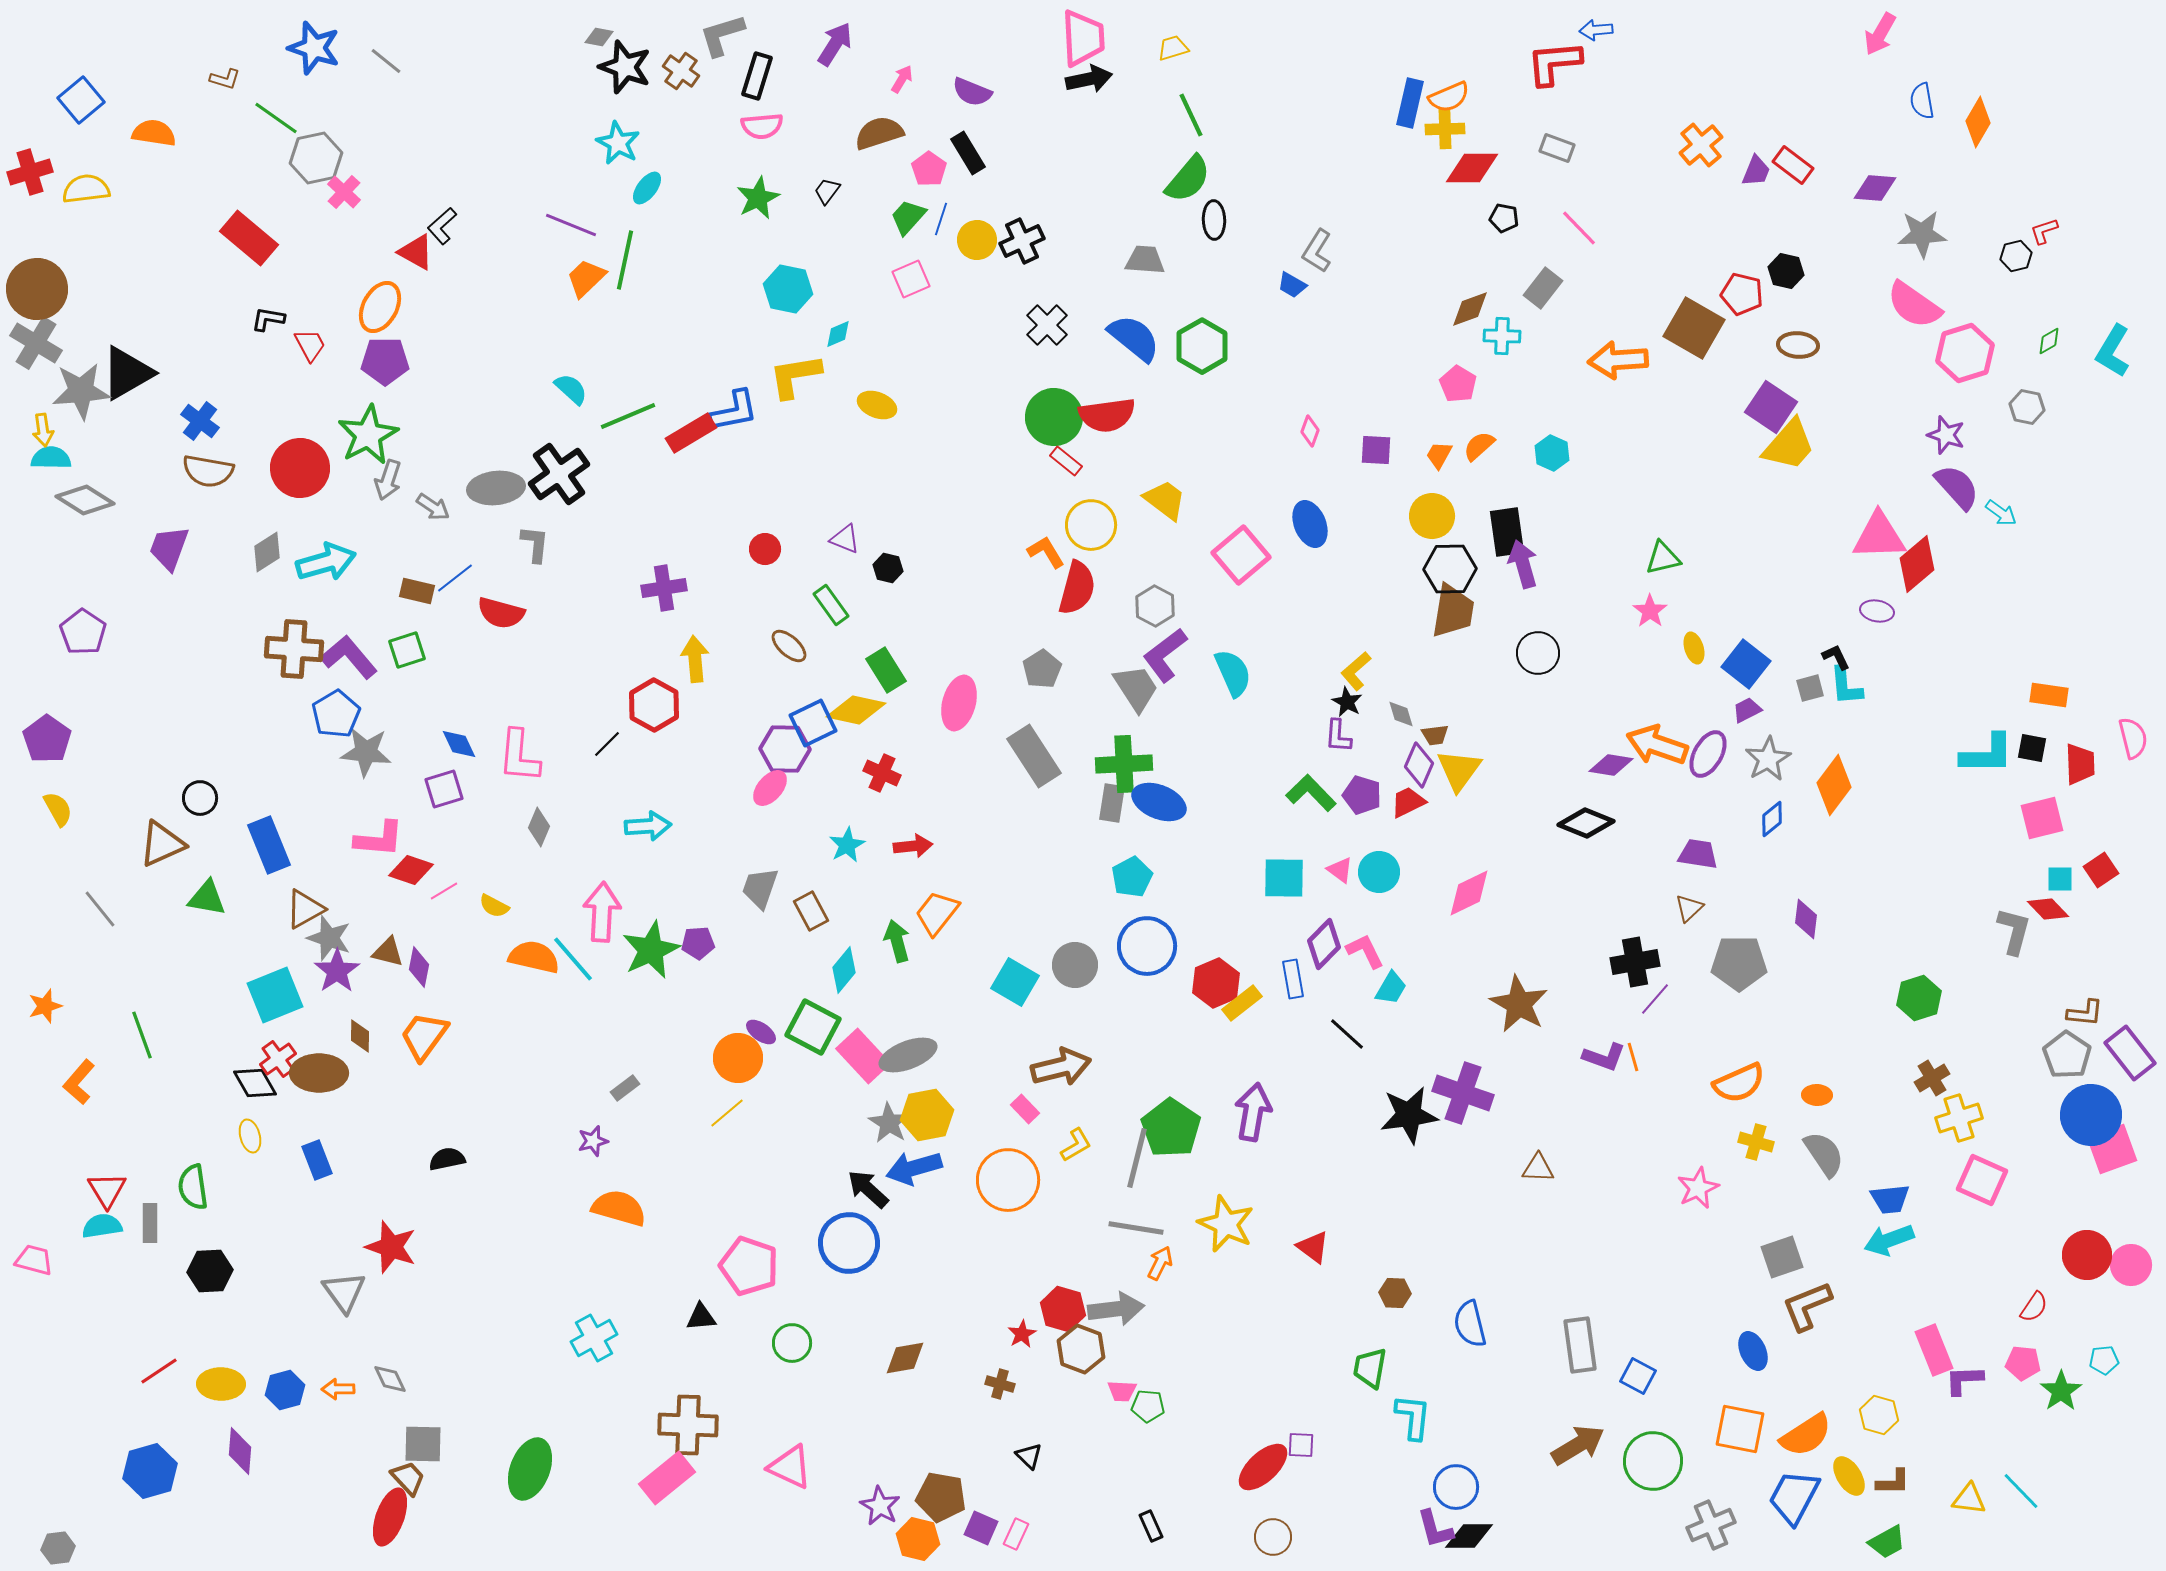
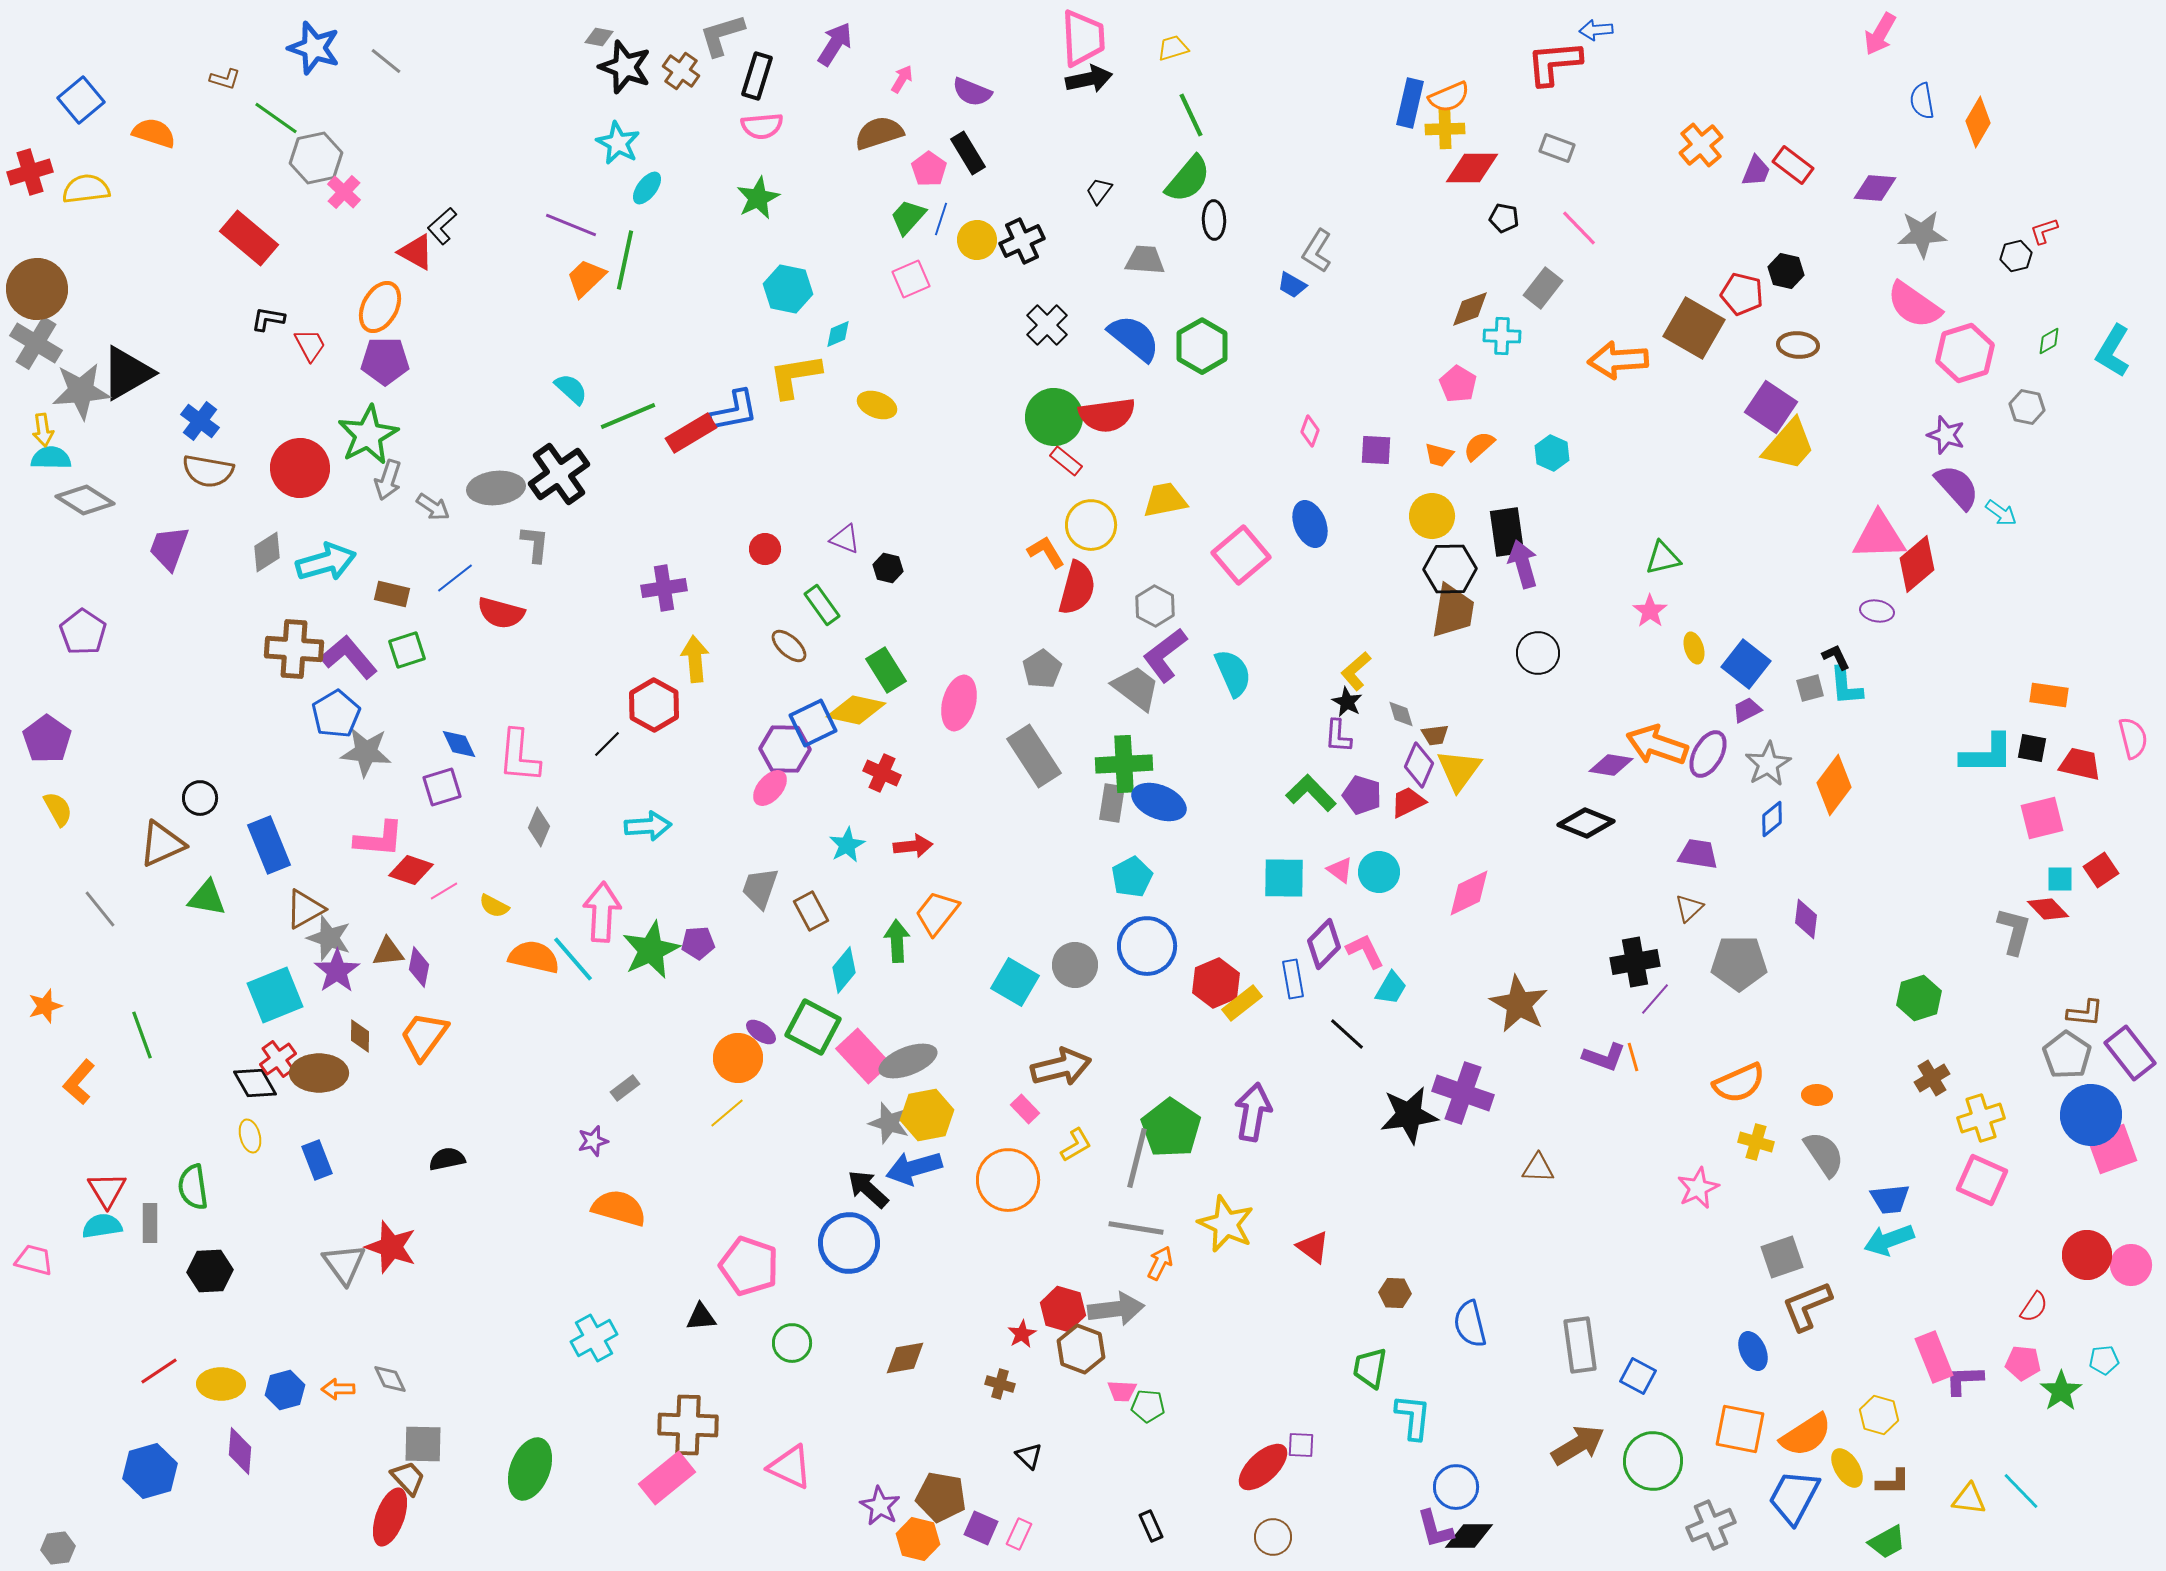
orange semicircle at (154, 133): rotated 9 degrees clockwise
black trapezoid at (827, 191): moved 272 px right
orange trapezoid at (1439, 455): rotated 104 degrees counterclockwise
yellow trapezoid at (1165, 500): rotated 48 degrees counterclockwise
brown rectangle at (417, 591): moved 25 px left, 3 px down
green rectangle at (831, 605): moved 9 px left
gray trapezoid at (1136, 688): rotated 20 degrees counterclockwise
gray star at (1768, 759): moved 5 px down
red trapezoid at (2080, 764): rotated 75 degrees counterclockwise
purple square at (444, 789): moved 2 px left, 2 px up
green arrow at (897, 941): rotated 12 degrees clockwise
brown triangle at (388, 952): rotated 20 degrees counterclockwise
gray ellipse at (908, 1055): moved 6 px down
yellow cross at (1959, 1118): moved 22 px right
gray star at (889, 1123): rotated 15 degrees counterclockwise
gray triangle at (344, 1292): moved 28 px up
pink rectangle at (1934, 1350): moved 7 px down
yellow ellipse at (1849, 1476): moved 2 px left, 8 px up
pink rectangle at (1016, 1534): moved 3 px right
